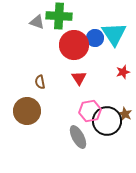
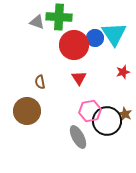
green cross: moved 1 px down
